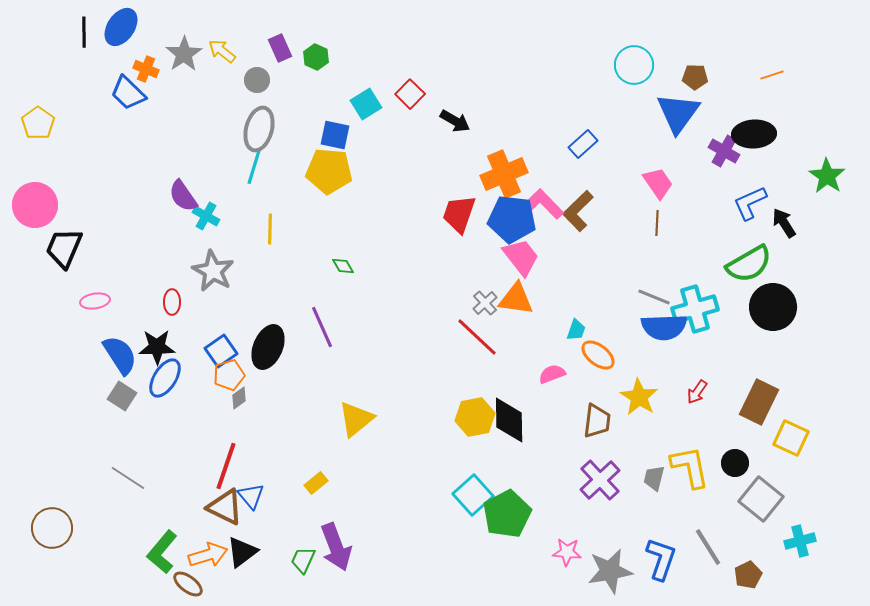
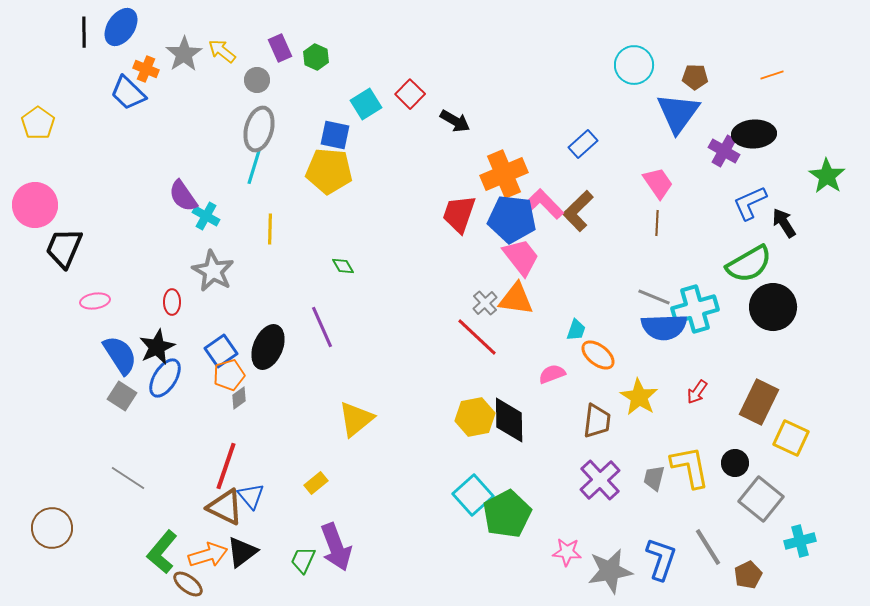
black star at (157, 347): rotated 24 degrees counterclockwise
